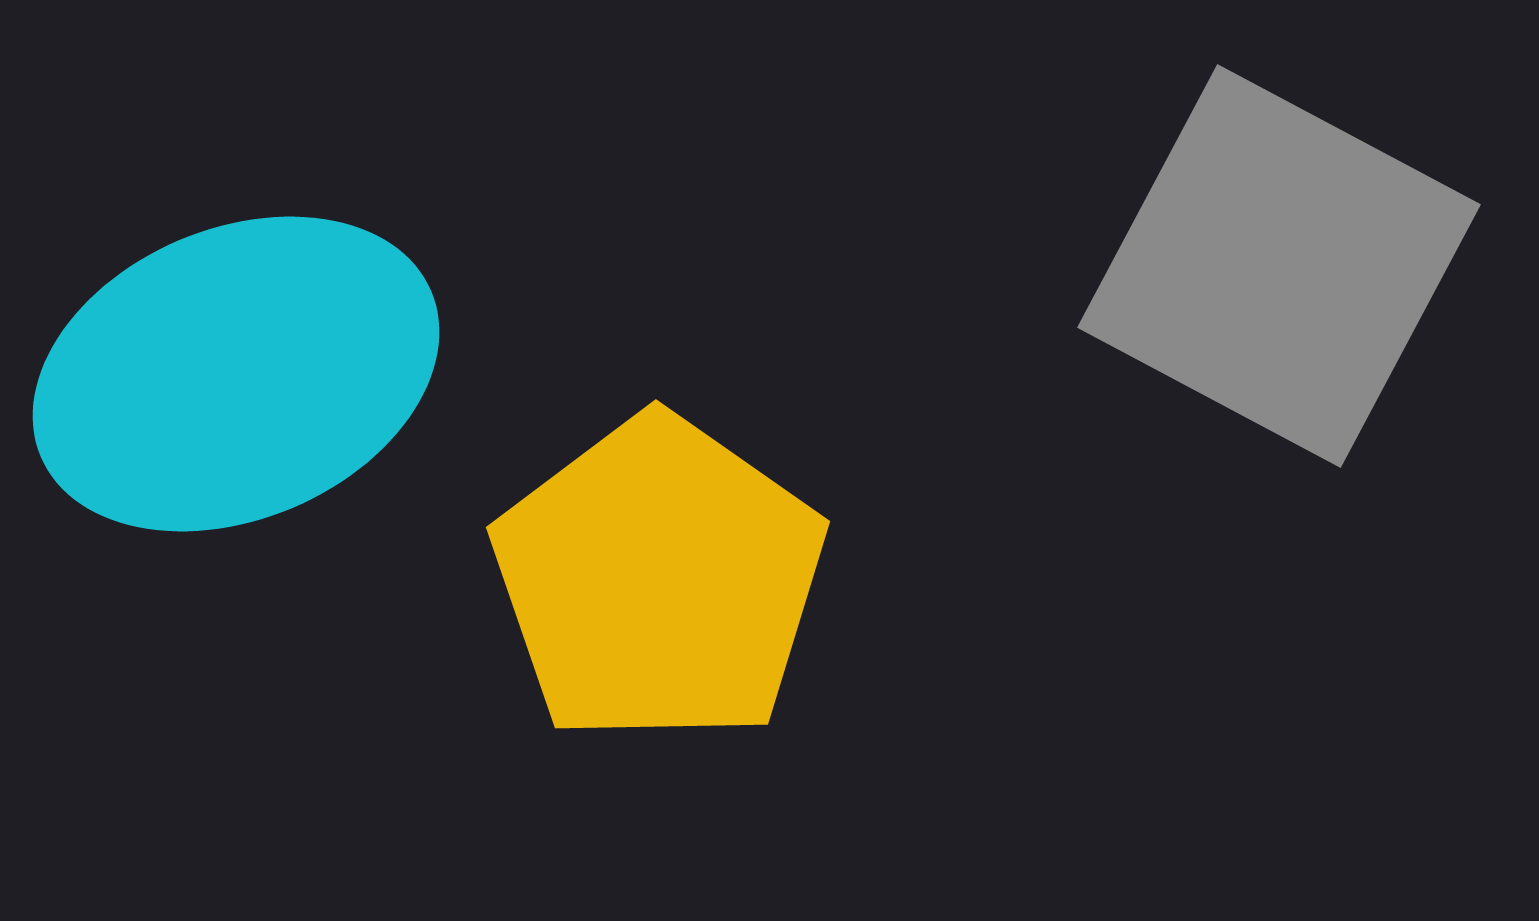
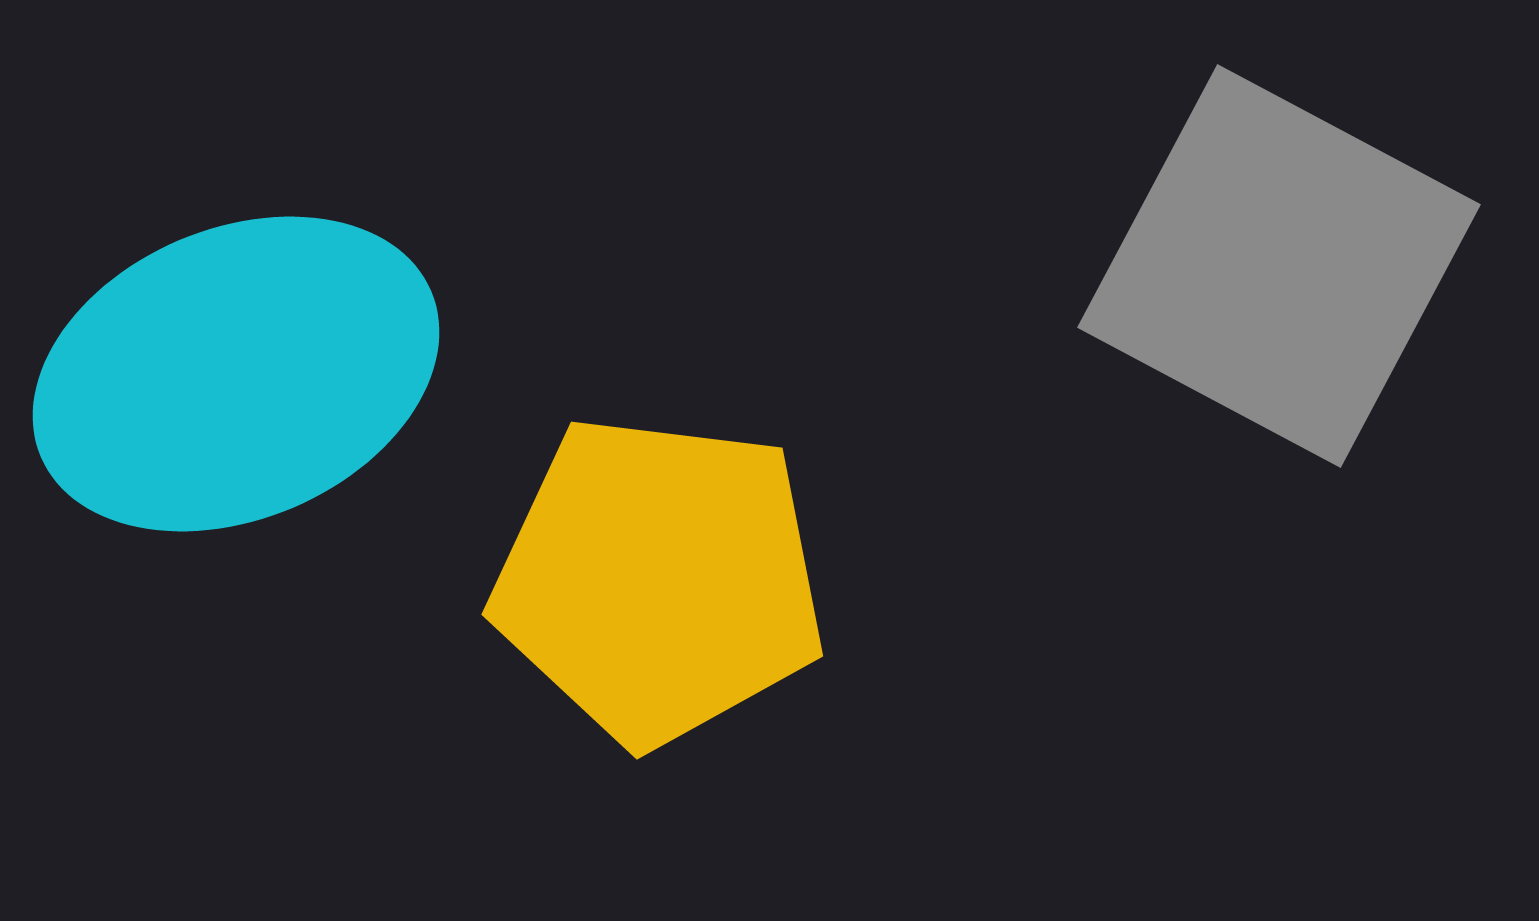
yellow pentagon: rotated 28 degrees counterclockwise
